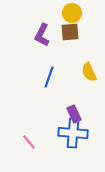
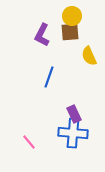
yellow circle: moved 3 px down
yellow semicircle: moved 16 px up
